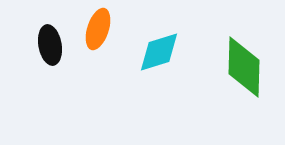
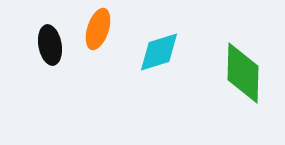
green diamond: moved 1 px left, 6 px down
